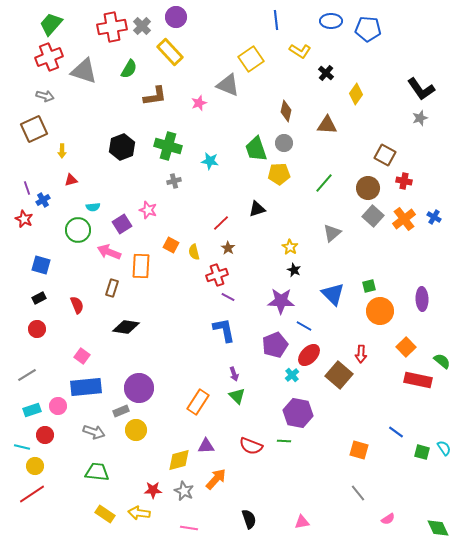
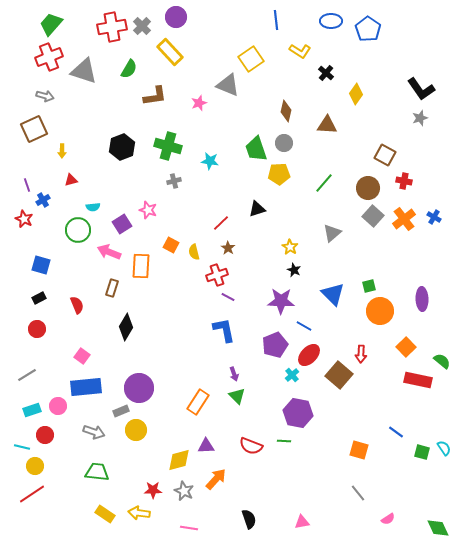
blue pentagon at (368, 29): rotated 30 degrees clockwise
purple line at (27, 188): moved 3 px up
black diamond at (126, 327): rotated 68 degrees counterclockwise
